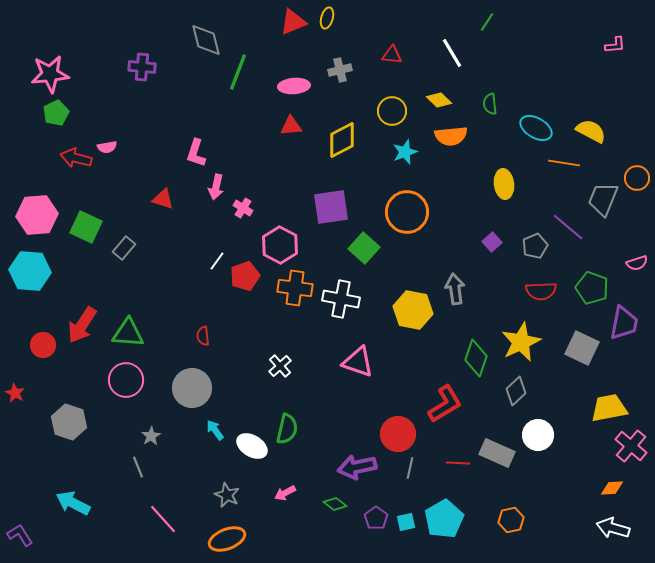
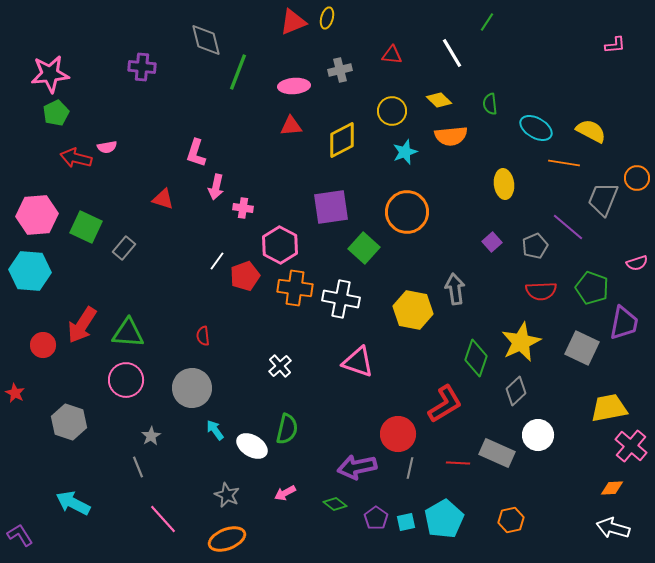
pink cross at (243, 208): rotated 24 degrees counterclockwise
